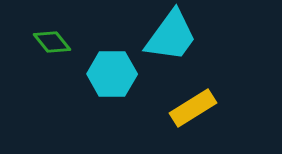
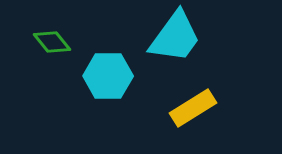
cyan trapezoid: moved 4 px right, 1 px down
cyan hexagon: moved 4 px left, 2 px down
